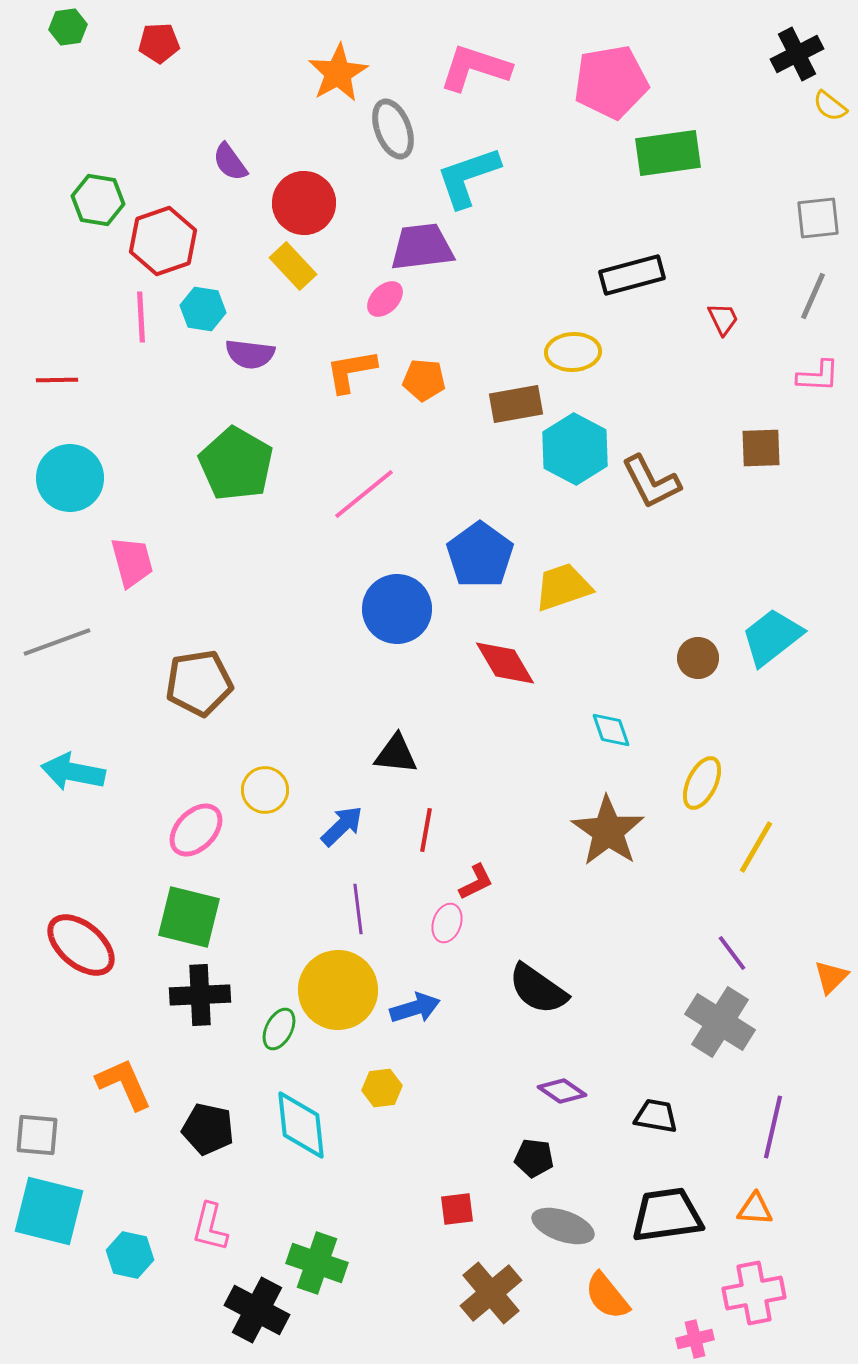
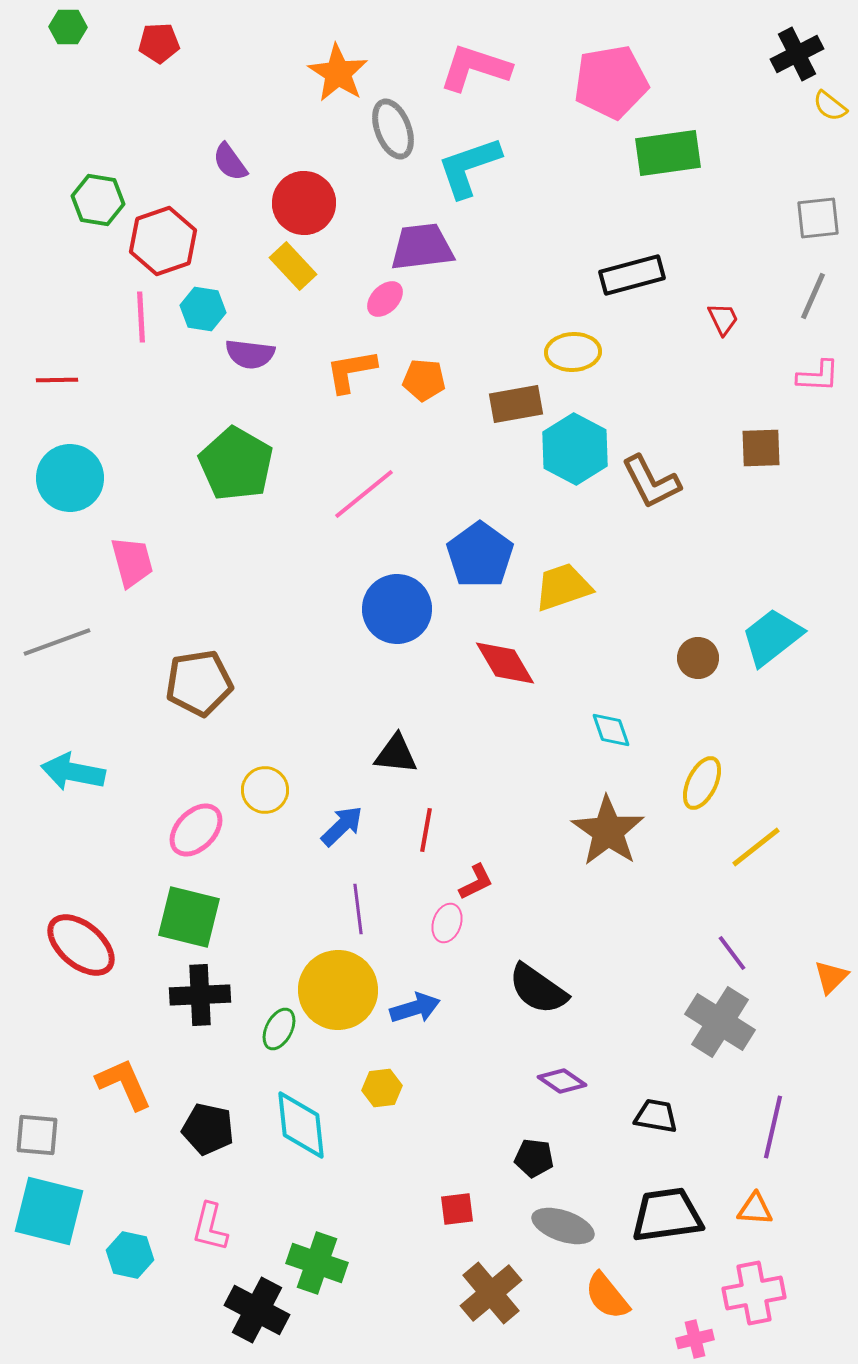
green hexagon at (68, 27): rotated 9 degrees clockwise
orange star at (338, 73): rotated 10 degrees counterclockwise
cyan L-shape at (468, 177): moved 1 px right, 10 px up
yellow line at (756, 847): rotated 22 degrees clockwise
purple diamond at (562, 1091): moved 10 px up
